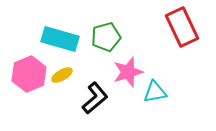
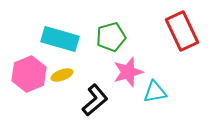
red rectangle: moved 4 px down
green pentagon: moved 5 px right
yellow ellipse: rotated 10 degrees clockwise
black L-shape: moved 2 px down
